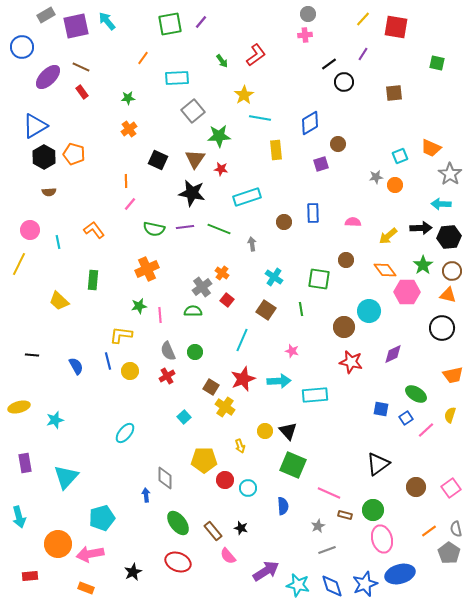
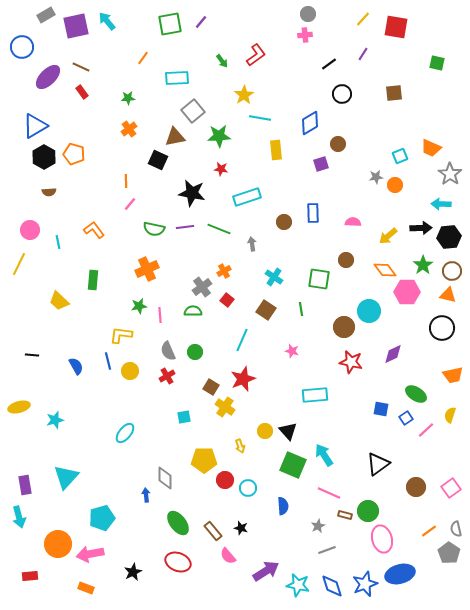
black circle at (344, 82): moved 2 px left, 12 px down
brown triangle at (195, 159): moved 20 px left, 22 px up; rotated 45 degrees clockwise
orange cross at (222, 273): moved 2 px right, 2 px up; rotated 24 degrees clockwise
cyan arrow at (279, 381): moved 45 px right, 74 px down; rotated 120 degrees counterclockwise
cyan square at (184, 417): rotated 32 degrees clockwise
purple rectangle at (25, 463): moved 22 px down
green circle at (373, 510): moved 5 px left, 1 px down
